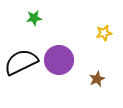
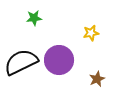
yellow star: moved 13 px left
